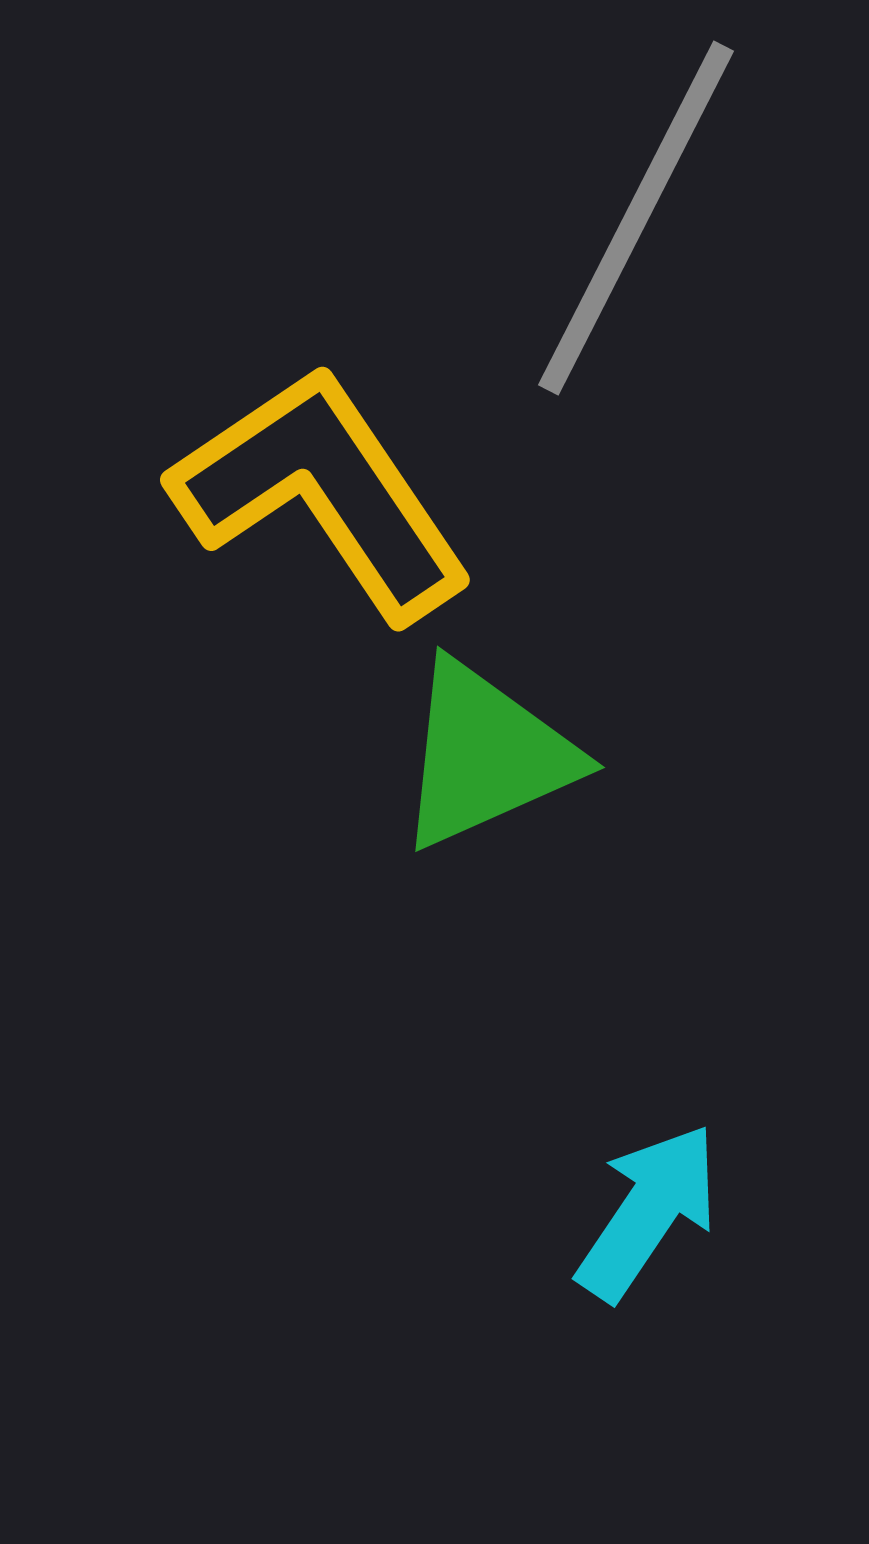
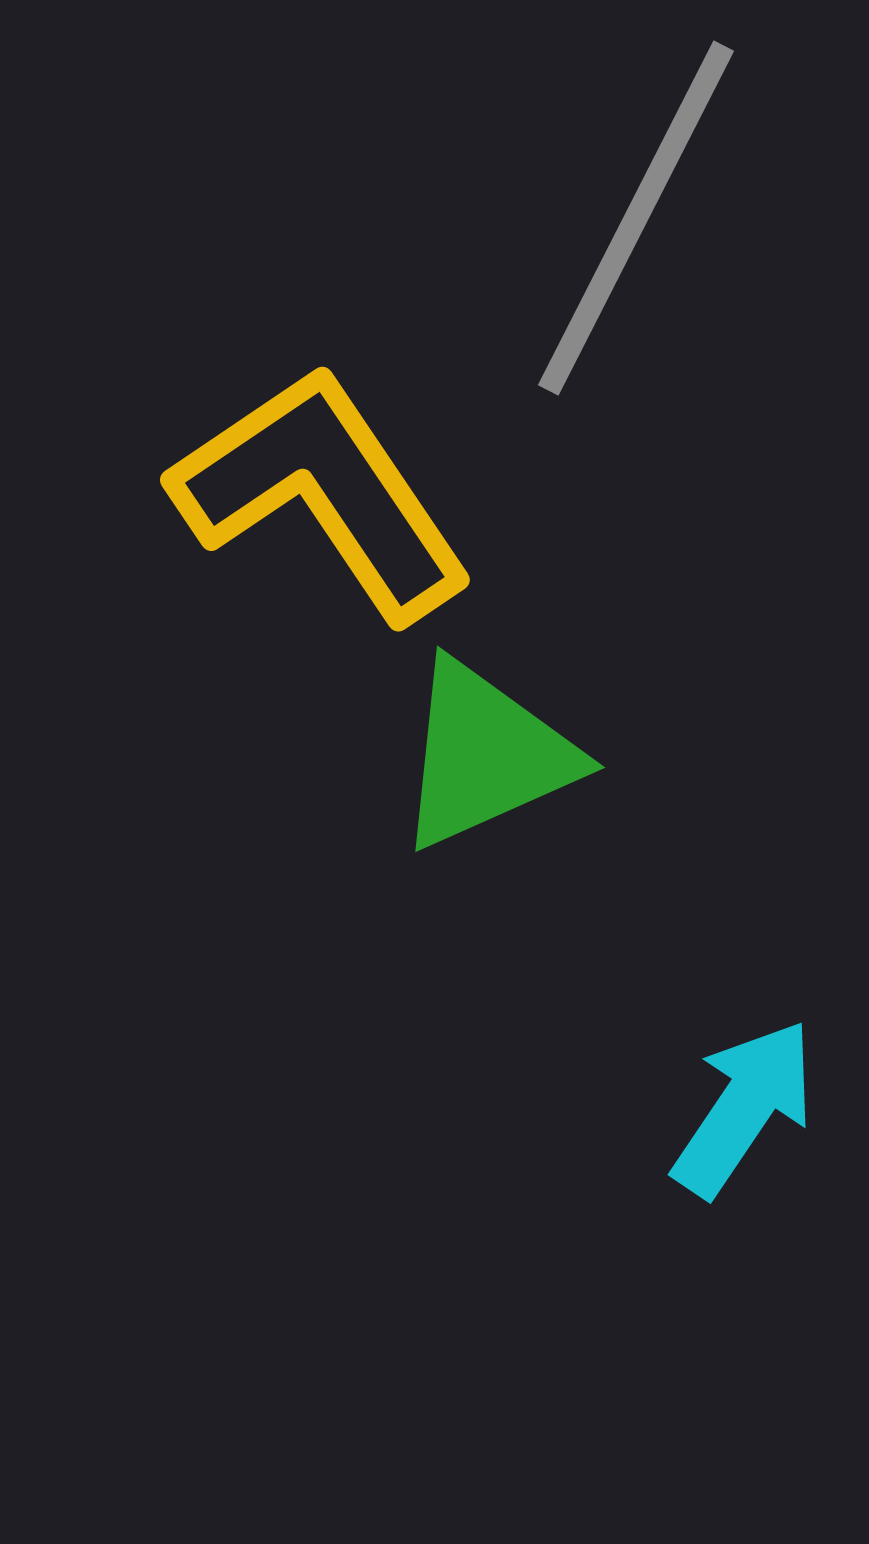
cyan arrow: moved 96 px right, 104 px up
